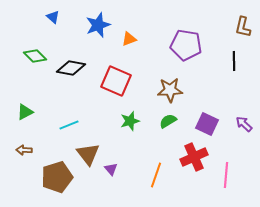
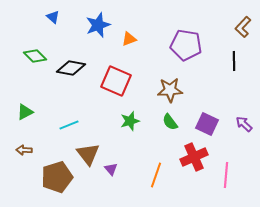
brown L-shape: rotated 30 degrees clockwise
green semicircle: moved 2 px right, 1 px down; rotated 96 degrees counterclockwise
